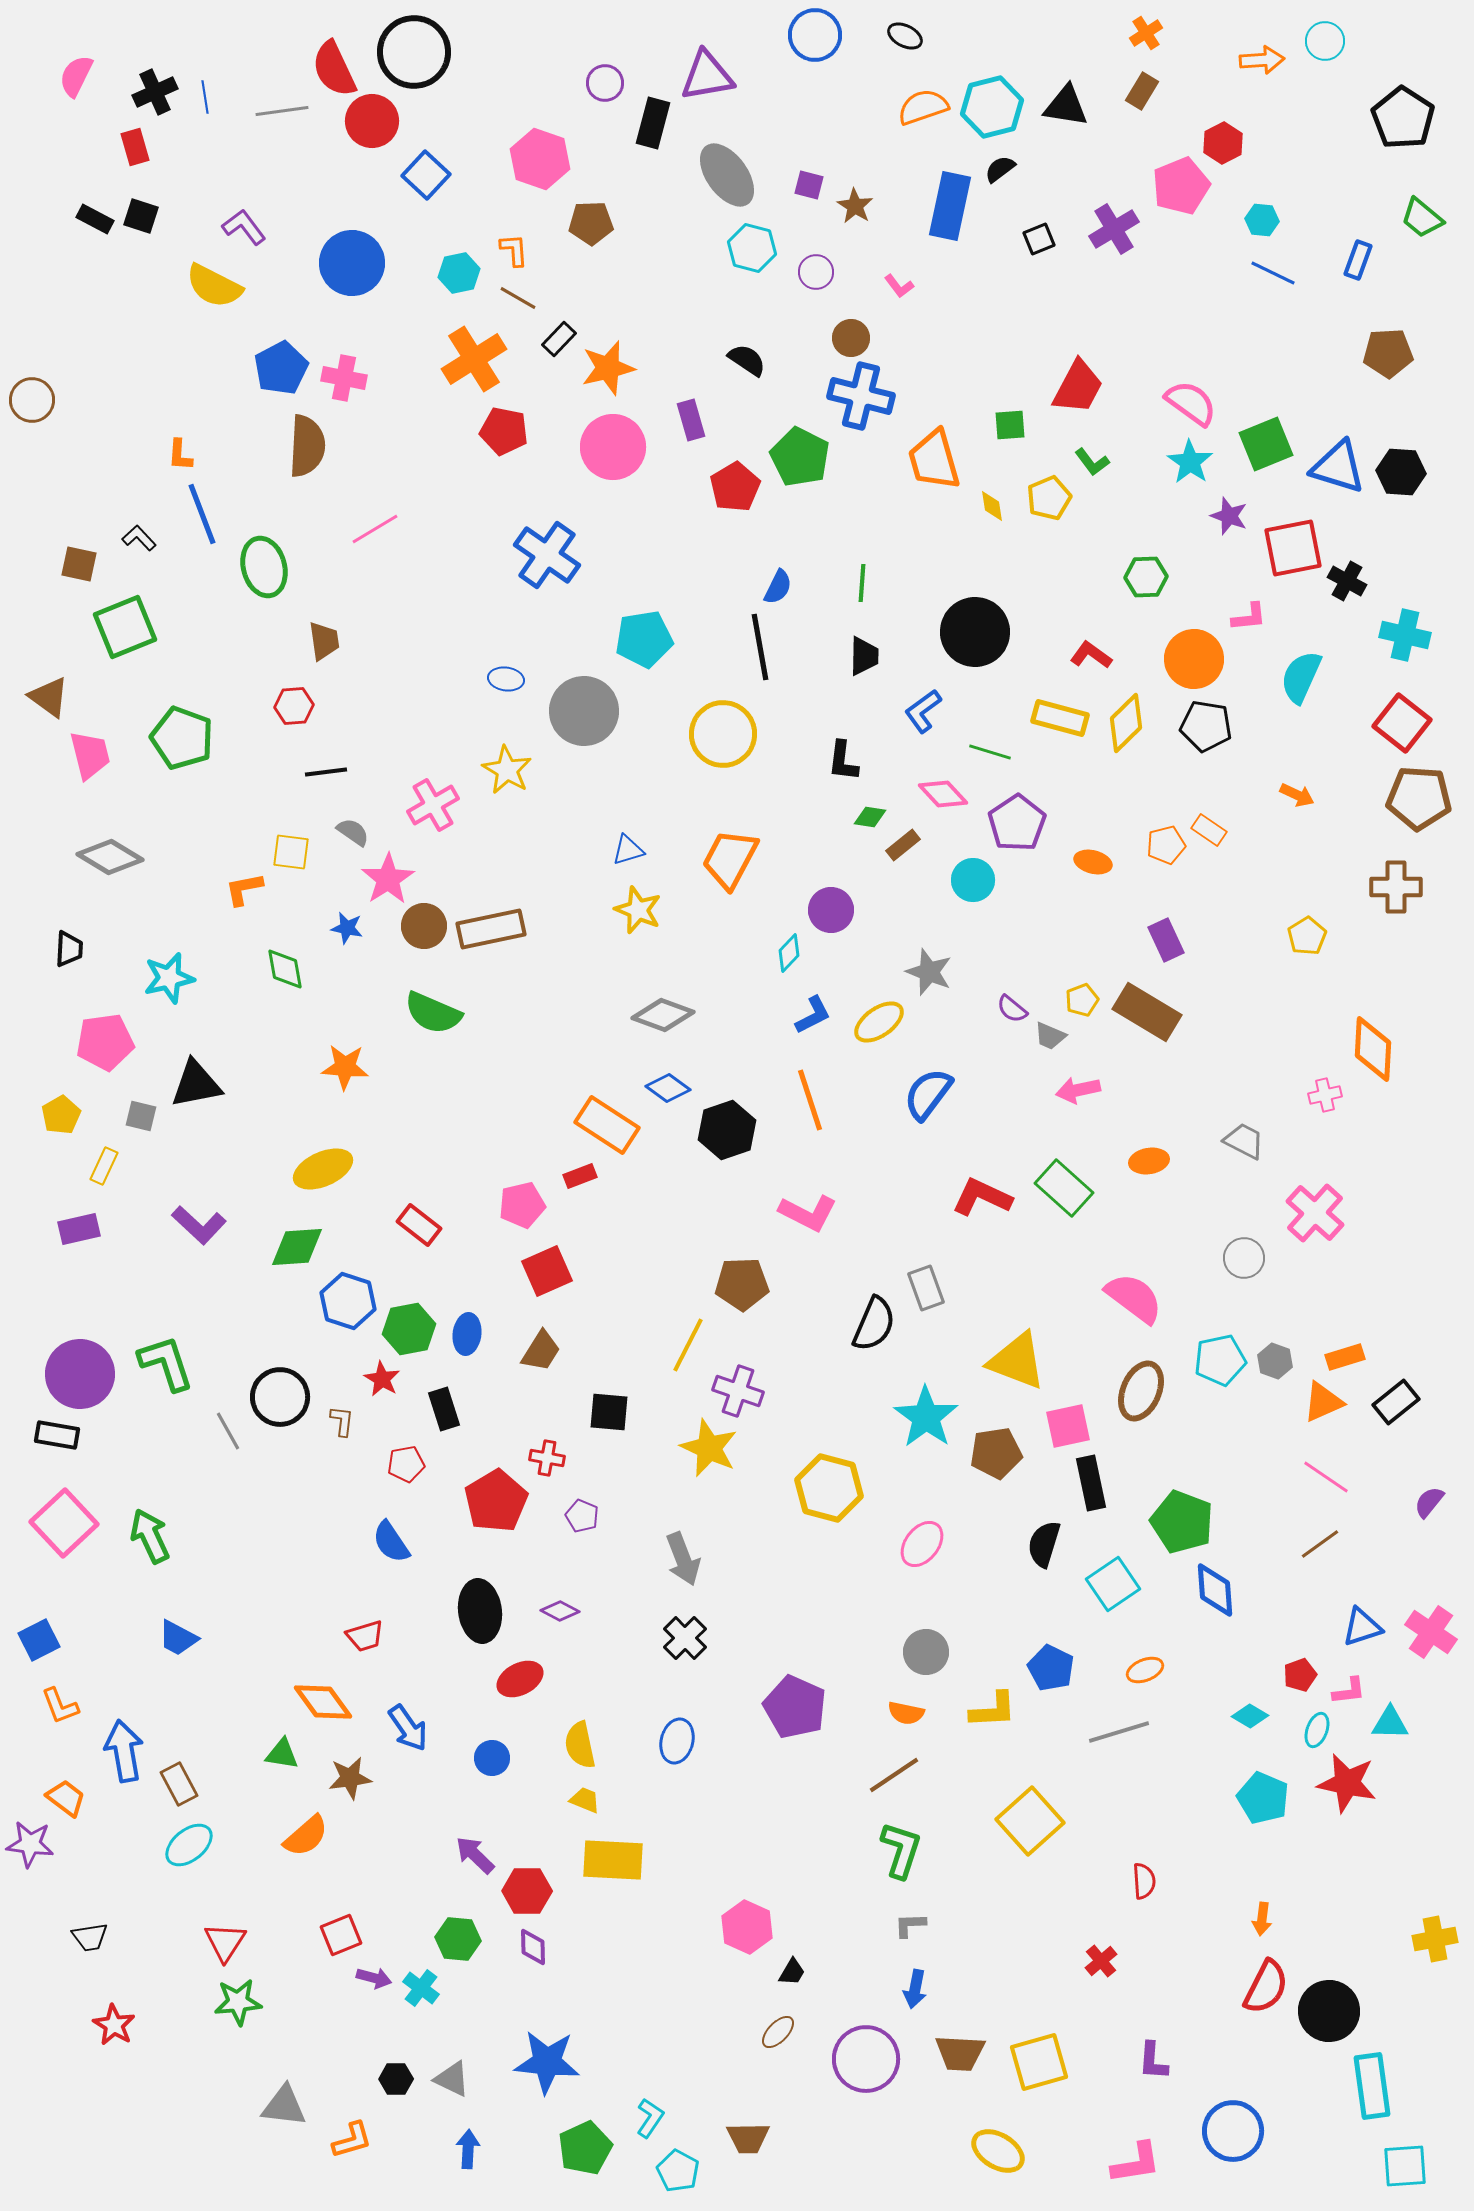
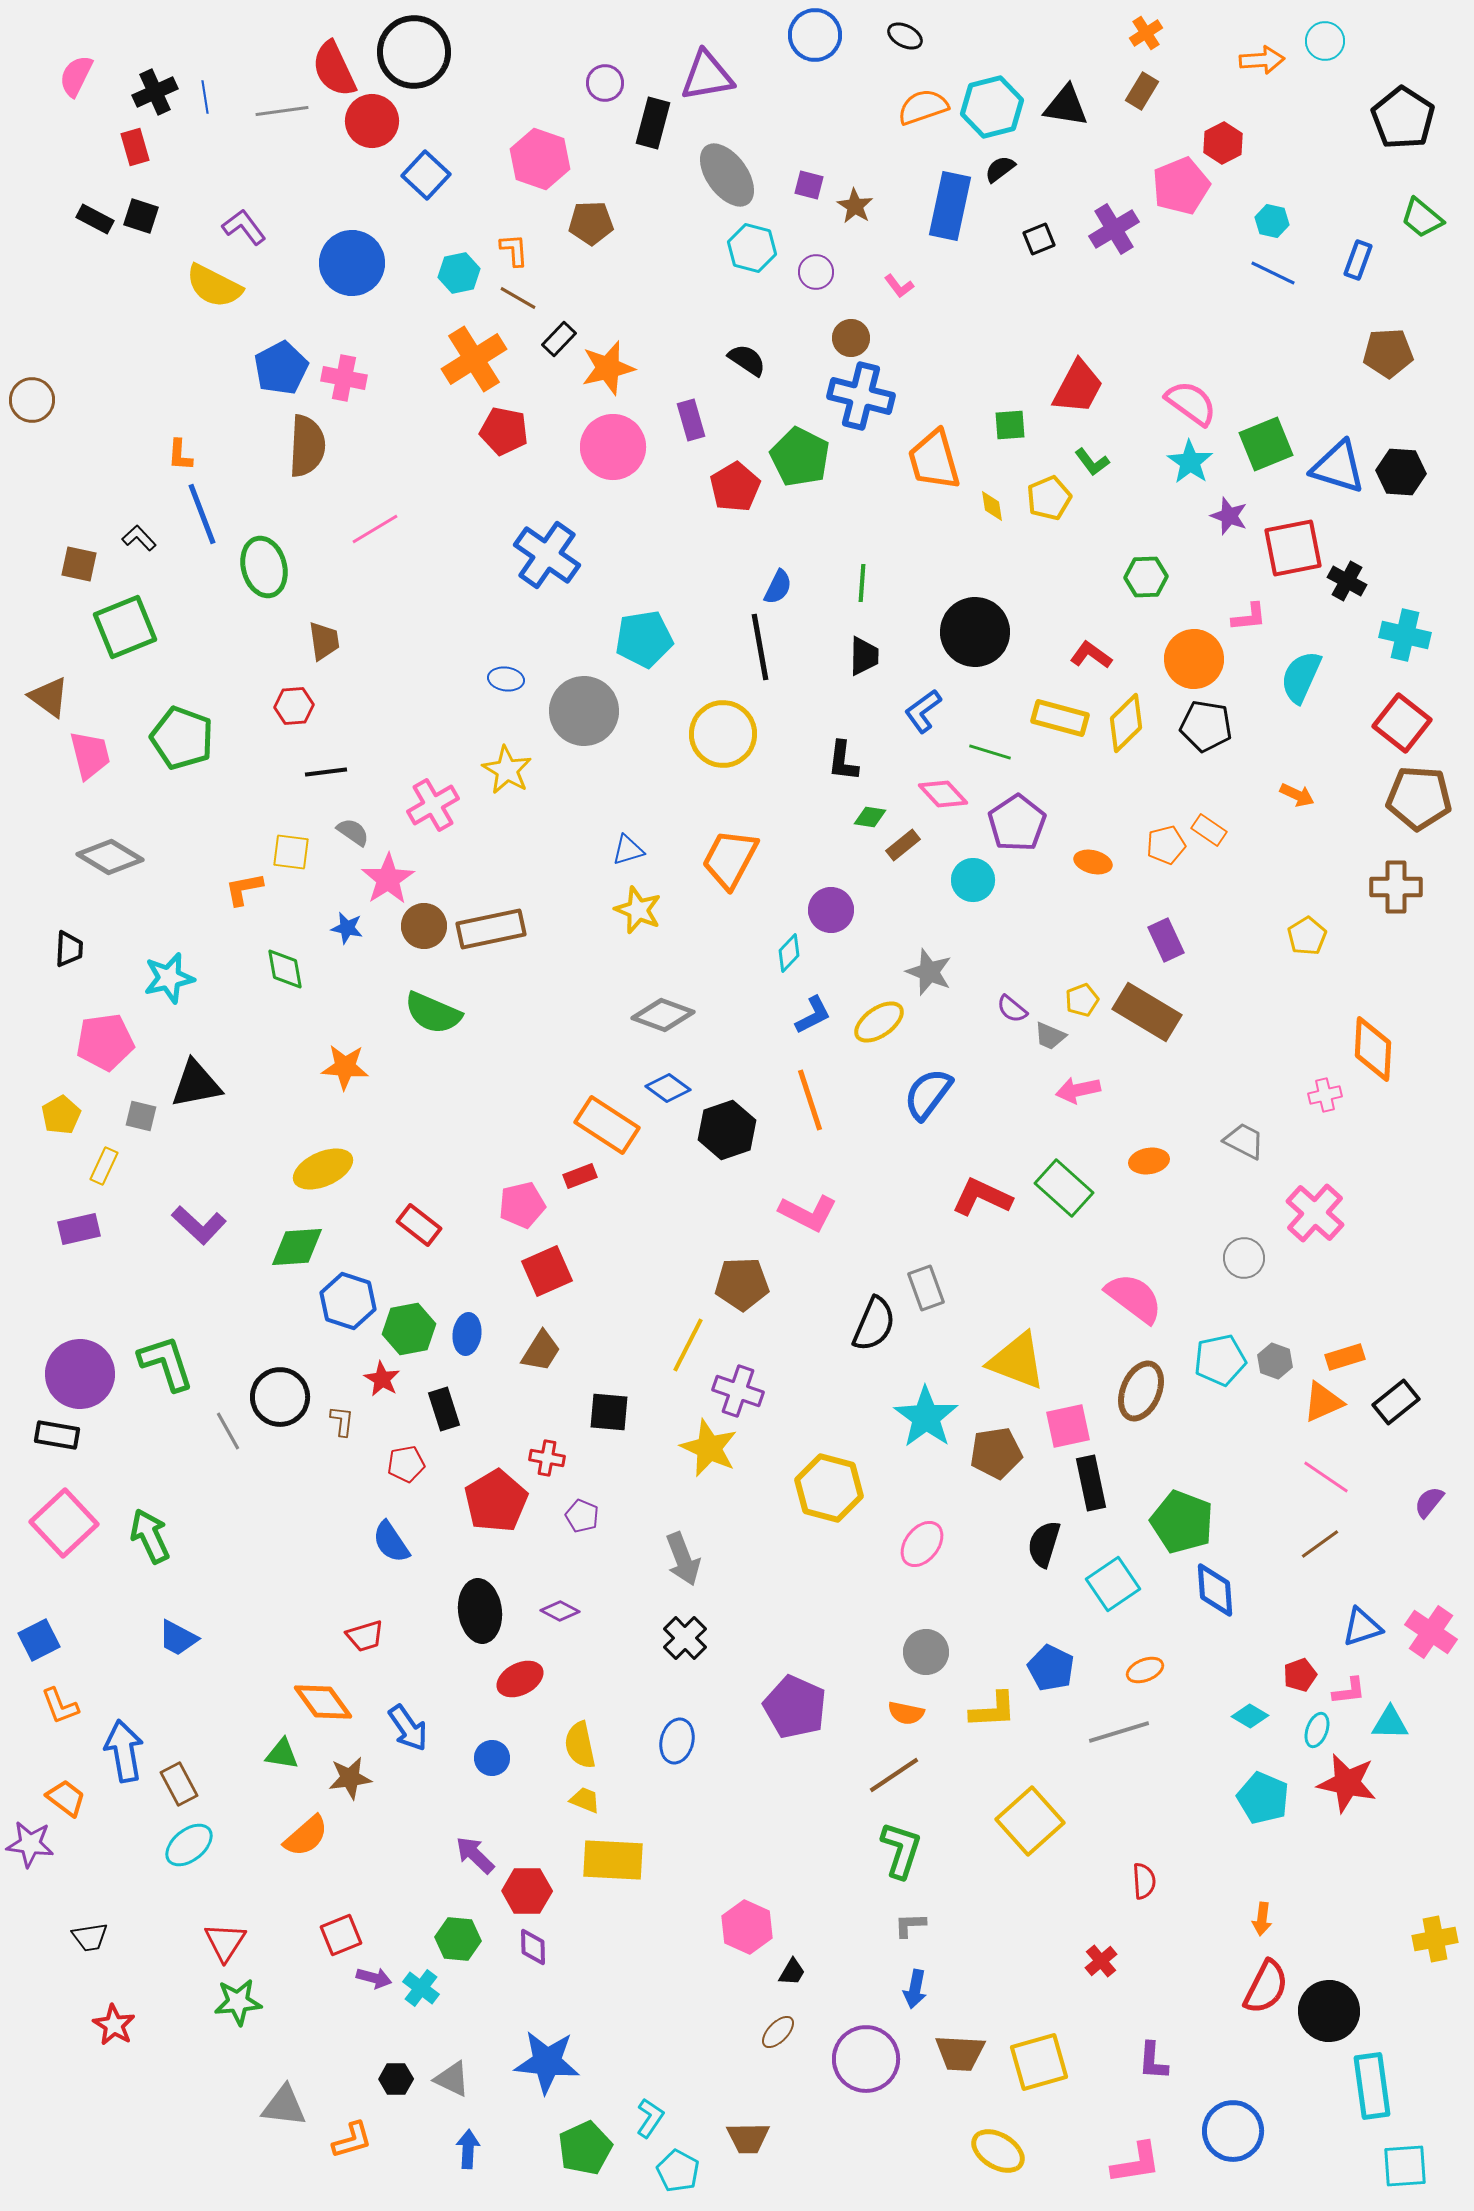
cyan hexagon at (1262, 220): moved 10 px right, 1 px down; rotated 8 degrees clockwise
